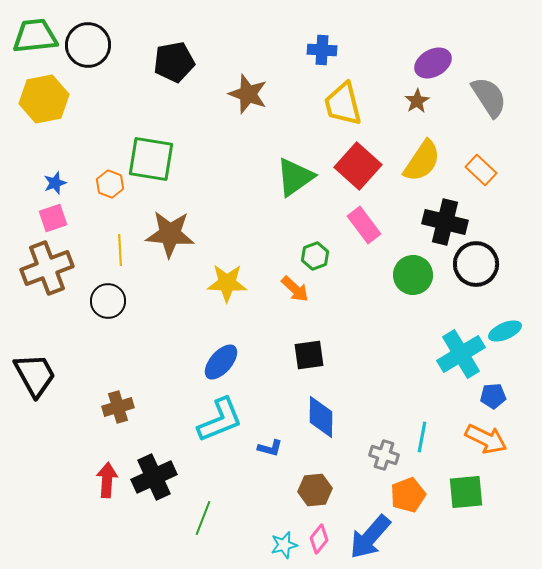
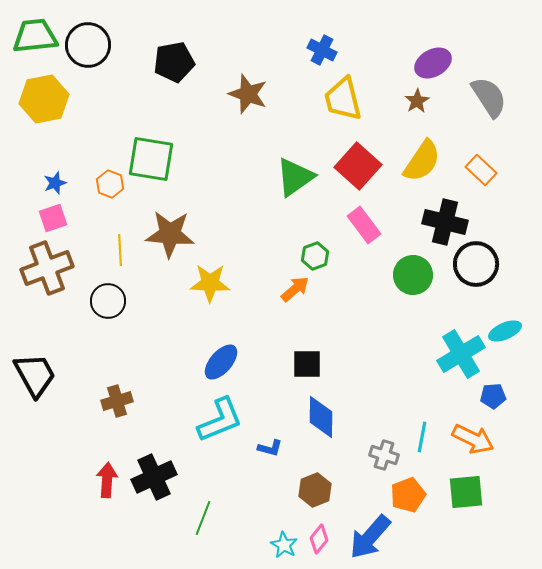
blue cross at (322, 50): rotated 24 degrees clockwise
yellow trapezoid at (343, 104): moved 5 px up
yellow star at (227, 283): moved 17 px left
orange arrow at (295, 289): rotated 84 degrees counterclockwise
black square at (309, 355): moved 2 px left, 9 px down; rotated 8 degrees clockwise
brown cross at (118, 407): moved 1 px left, 6 px up
orange arrow at (486, 439): moved 13 px left
brown hexagon at (315, 490): rotated 16 degrees counterclockwise
cyan star at (284, 545): rotated 28 degrees counterclockwise
